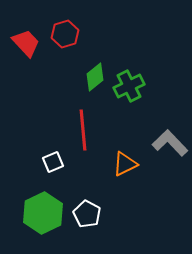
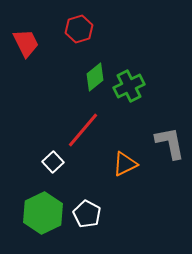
red hexagon: moved 14 px right, 5 px up
red trapezoid: rotated 16 degrees clockwise
red line: rotated 45 degrees clockwise
gray L-shape: rotated 33 degrees clockwise
white square: rotated 20 degrees counterclockwise
